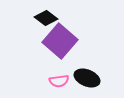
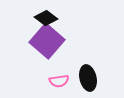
purple square: moved 13 px left
black ellipse: moved 1 px right; rotated 55 degrees clockwise
